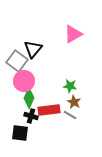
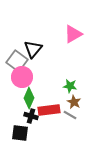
pink circle: moved 2 px left, 4 px up
